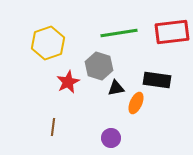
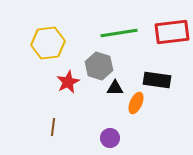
yellow hexagon: rotated 12 degrees clockwise
black triangle: moved 1 px left; rotated 12 degrees clockwise
purple circle: moved 1 px left
